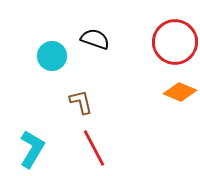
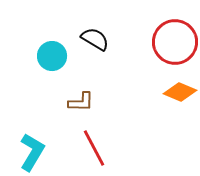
black semicircle: rotated 12 degrees clockwise
brown L-shape: rotated 104 degrees clockwise
cyan L-shape: moved 3 px down
